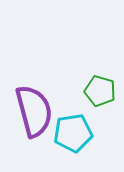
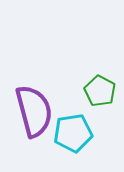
green pentagon: rotated 12 degrees clockwise
